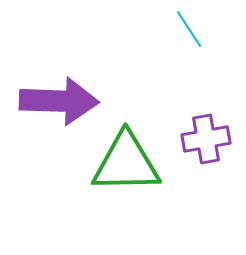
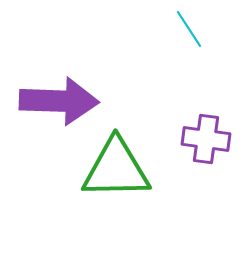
purple cross: rotated 18 degrees clockwise
green triangle: moved 10 px left, 6 px down
